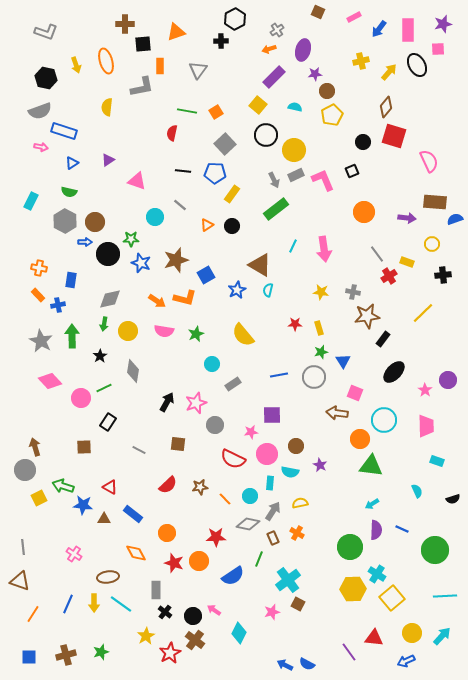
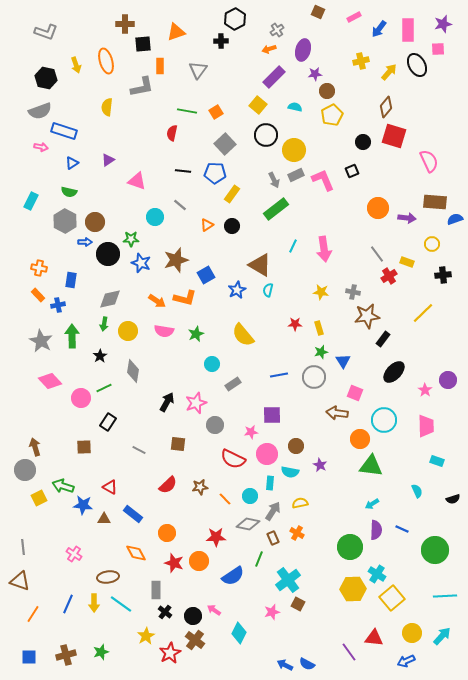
orange circle at (364, 212): moved 14 px right, 4 px up
